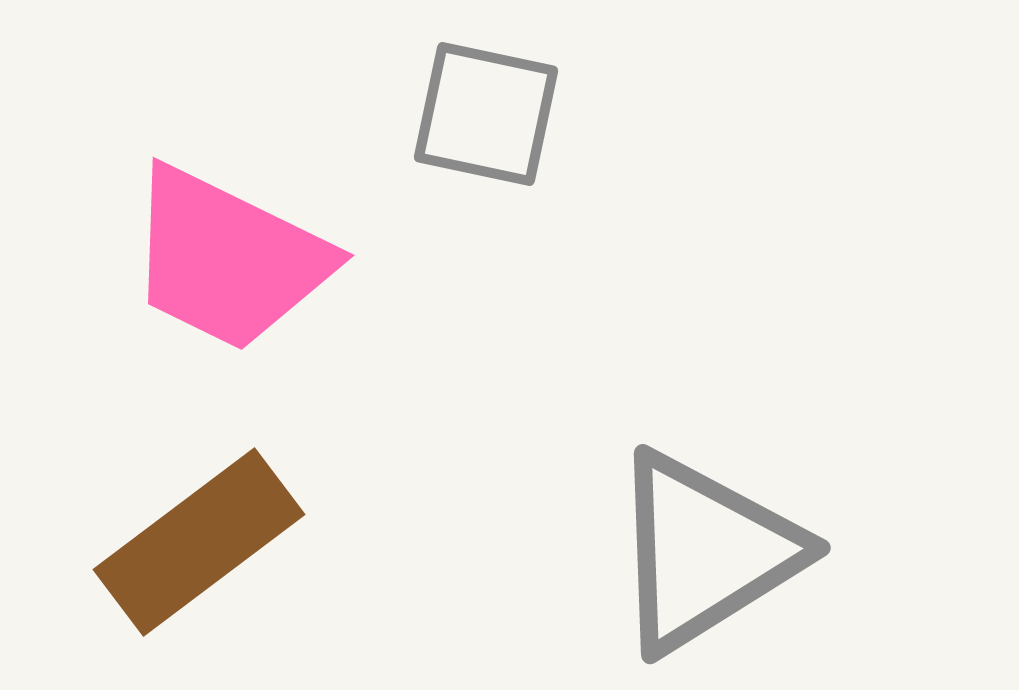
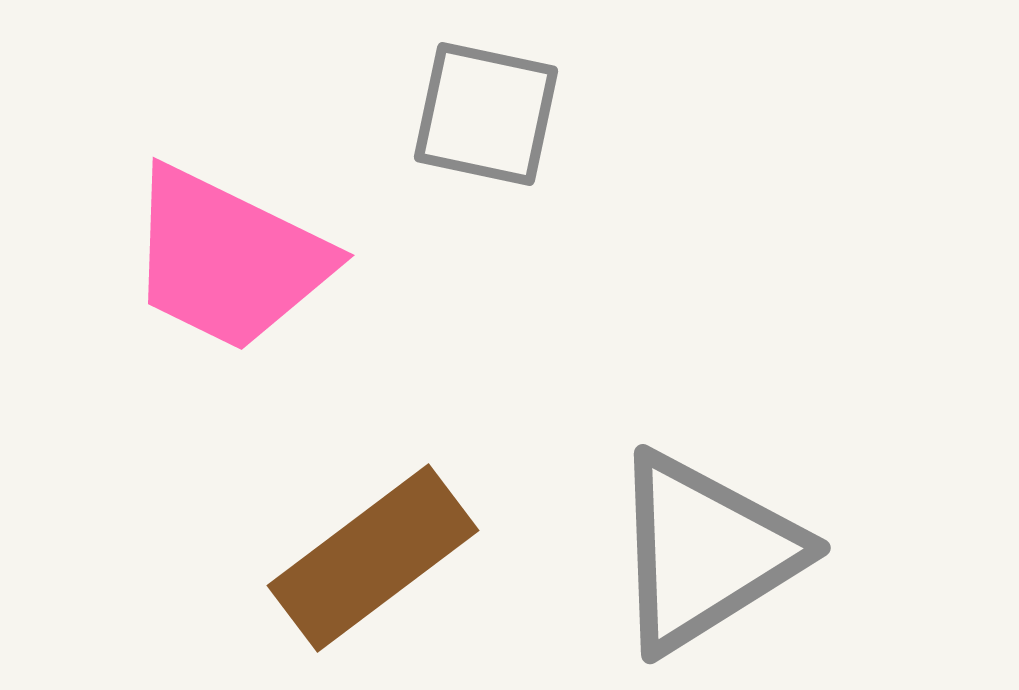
brown rectangle: moved 174 px right, 16 px down
